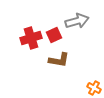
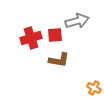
red square: moved 1 px right; rotated 21 degrees clockwise
